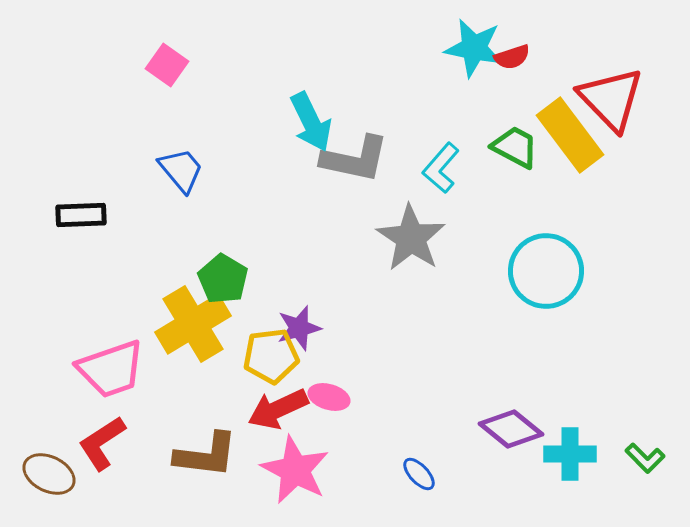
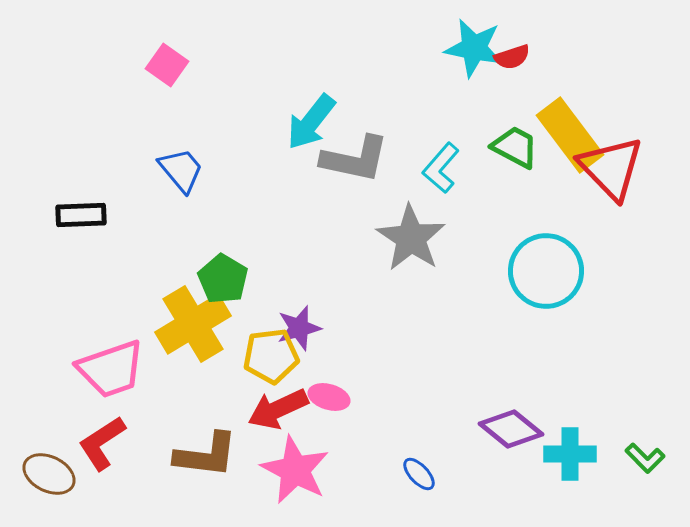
red triangle: moved 69 px down
cyan arrow: rotated 64 degrees clockwise
